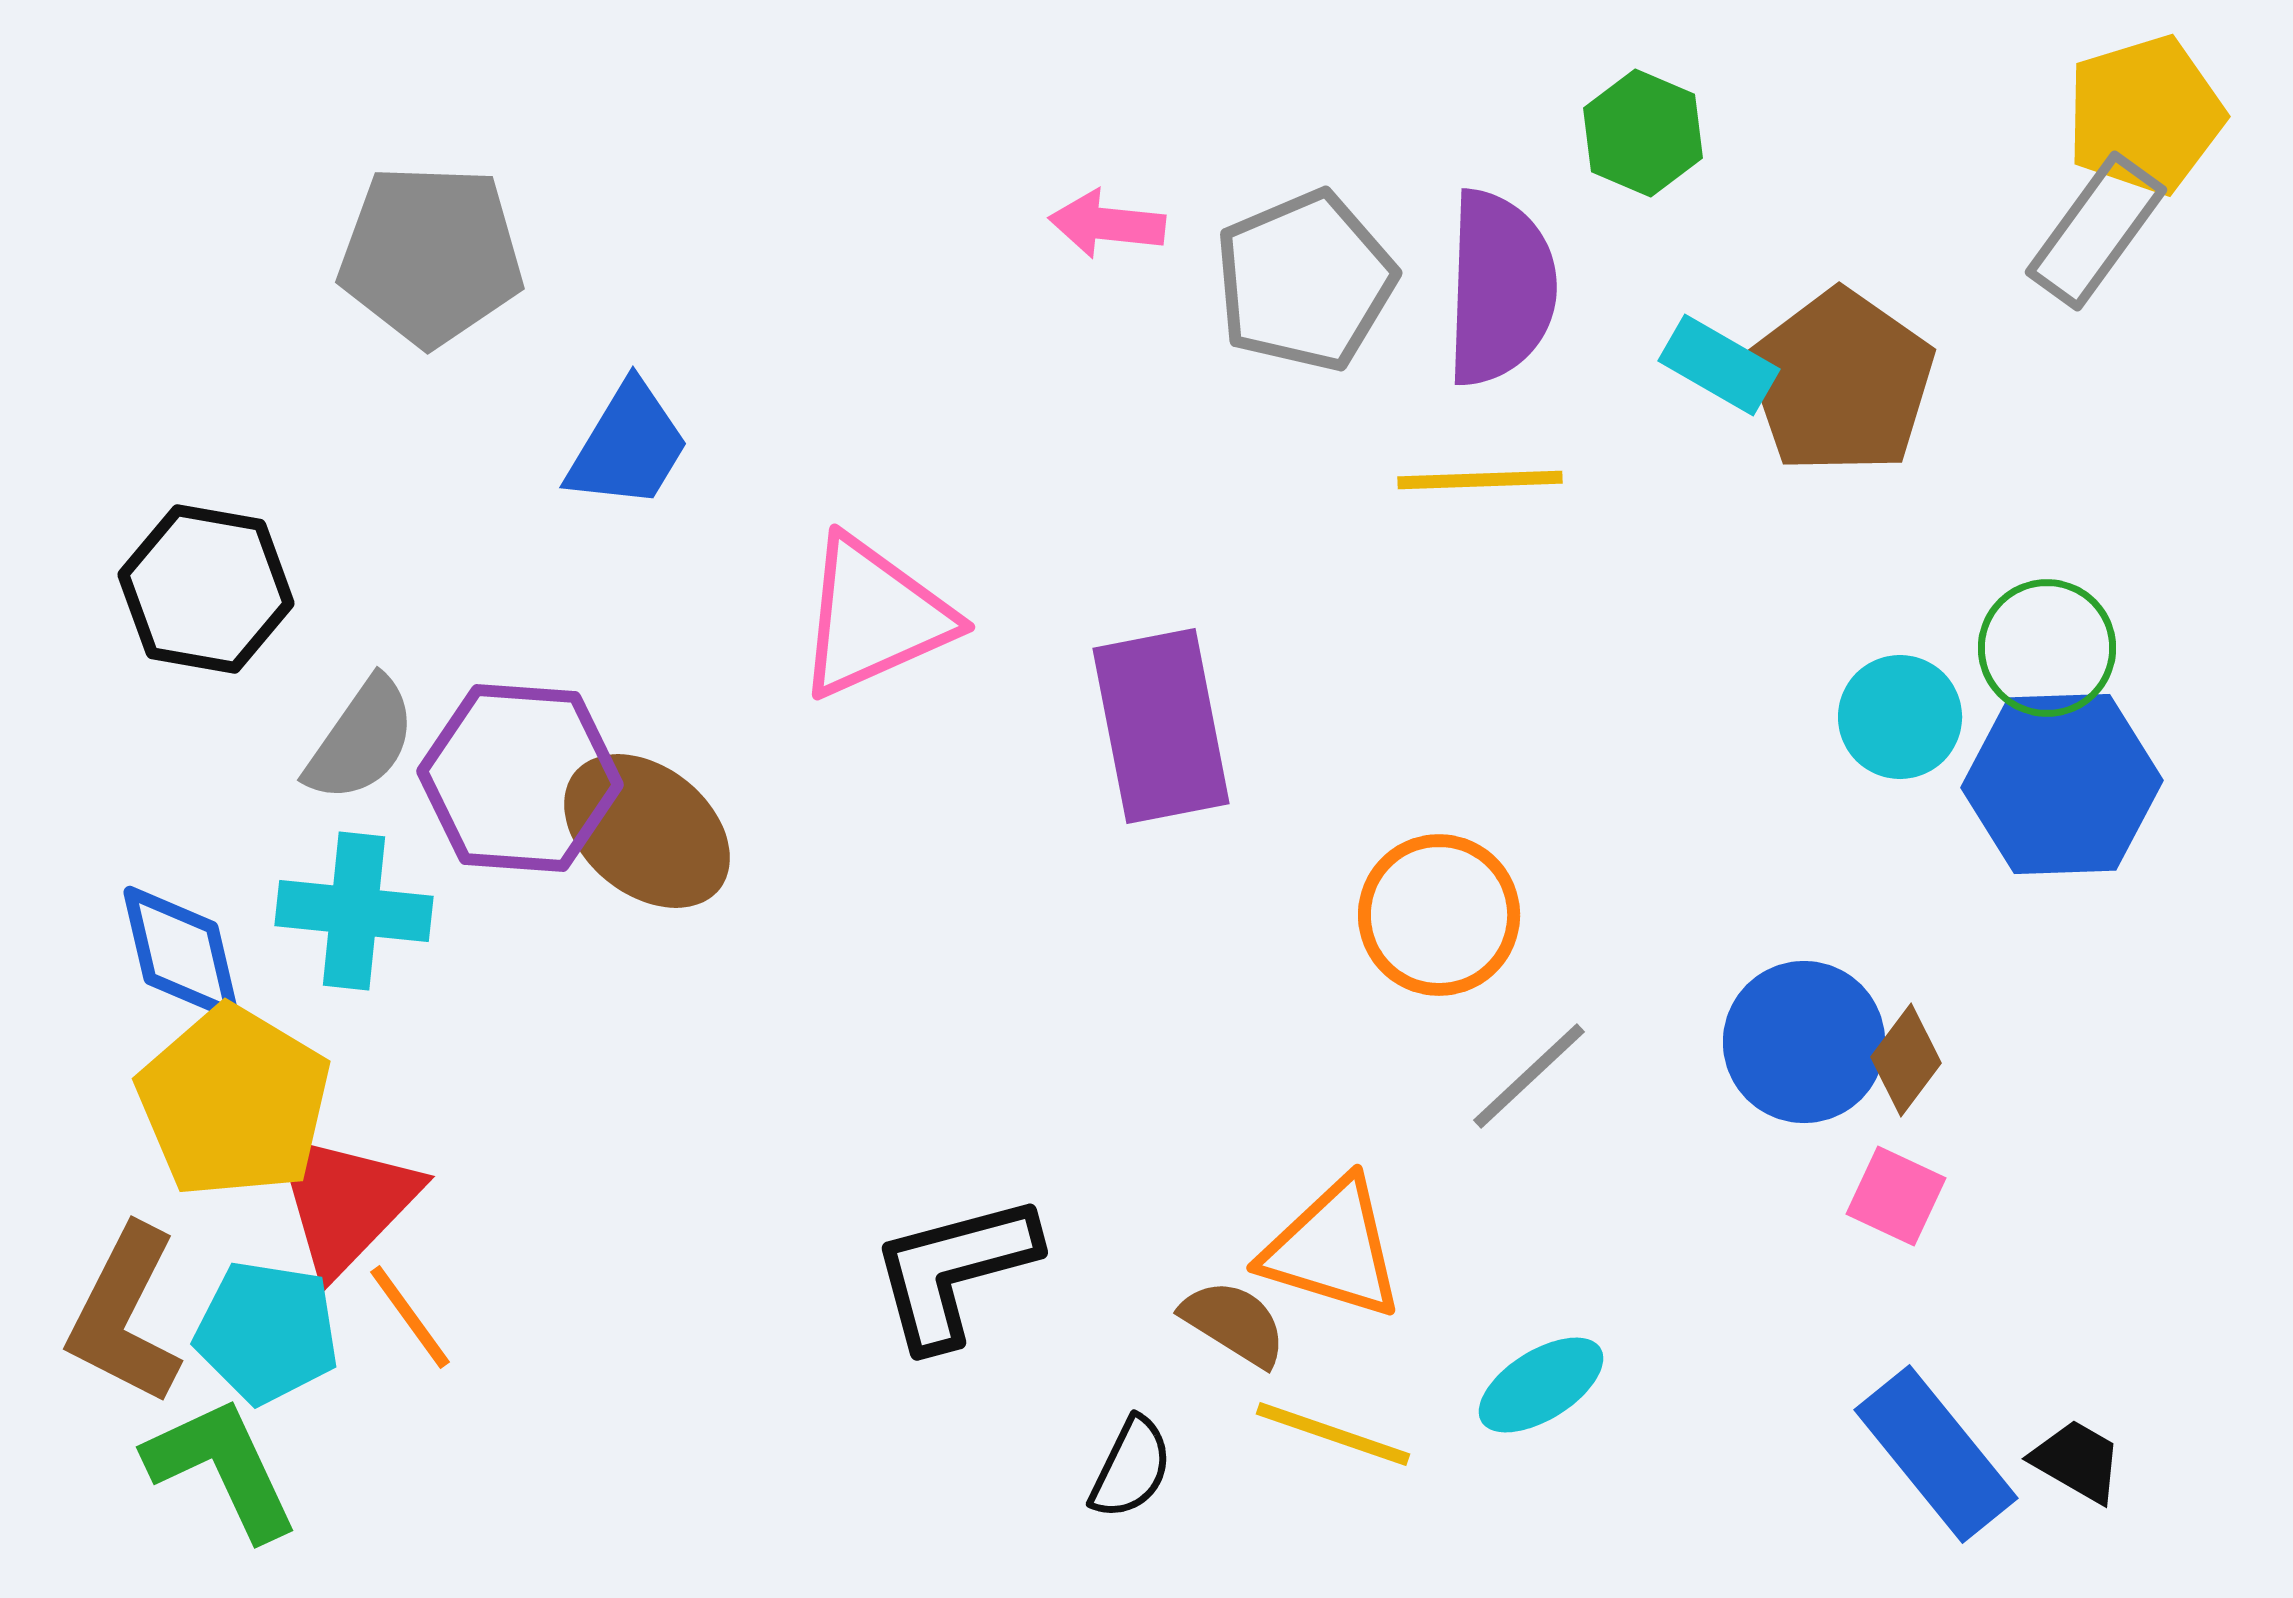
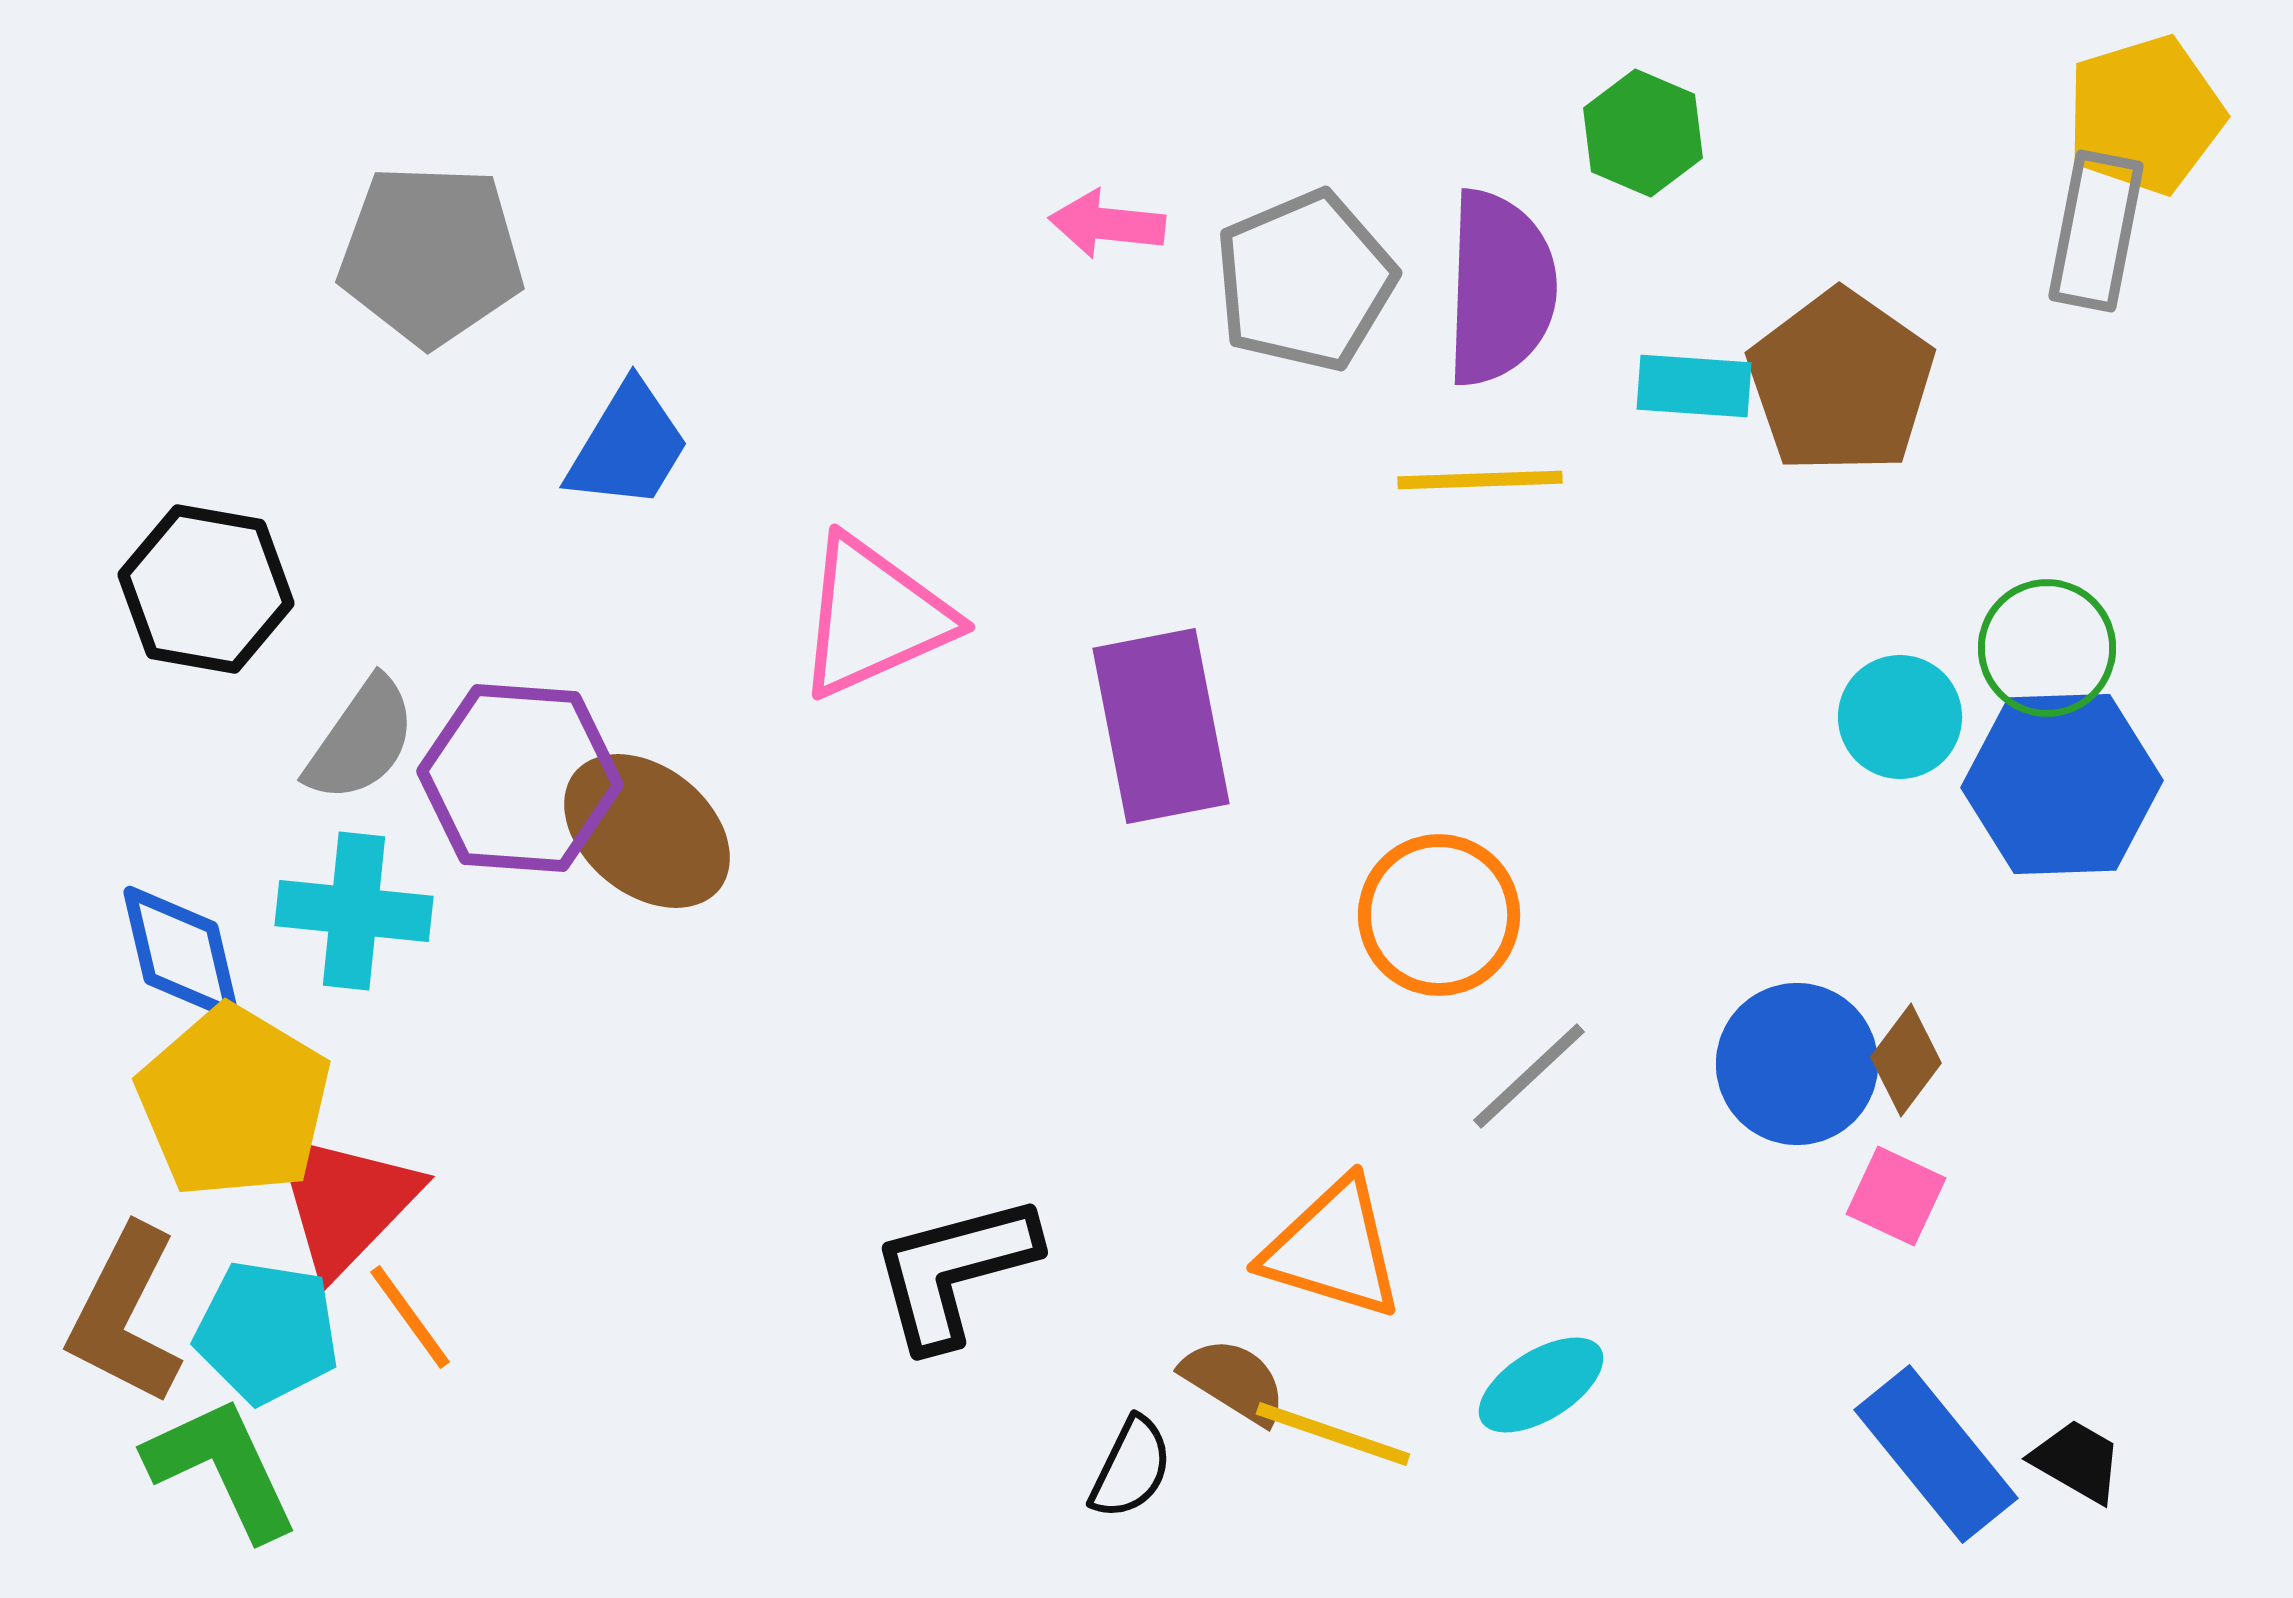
gray rectangle at (2096, 231): rotated 25 degrees counterclockwise
cyan rectangle at (1719, 365): moved 25 px left, 21 px down; rotated 26 degrees counterclockwise
blue circle at (1804, 1042): moved 7 px left, 22 px down
brown semicircle at (1234, 1323): moved 58 px down
